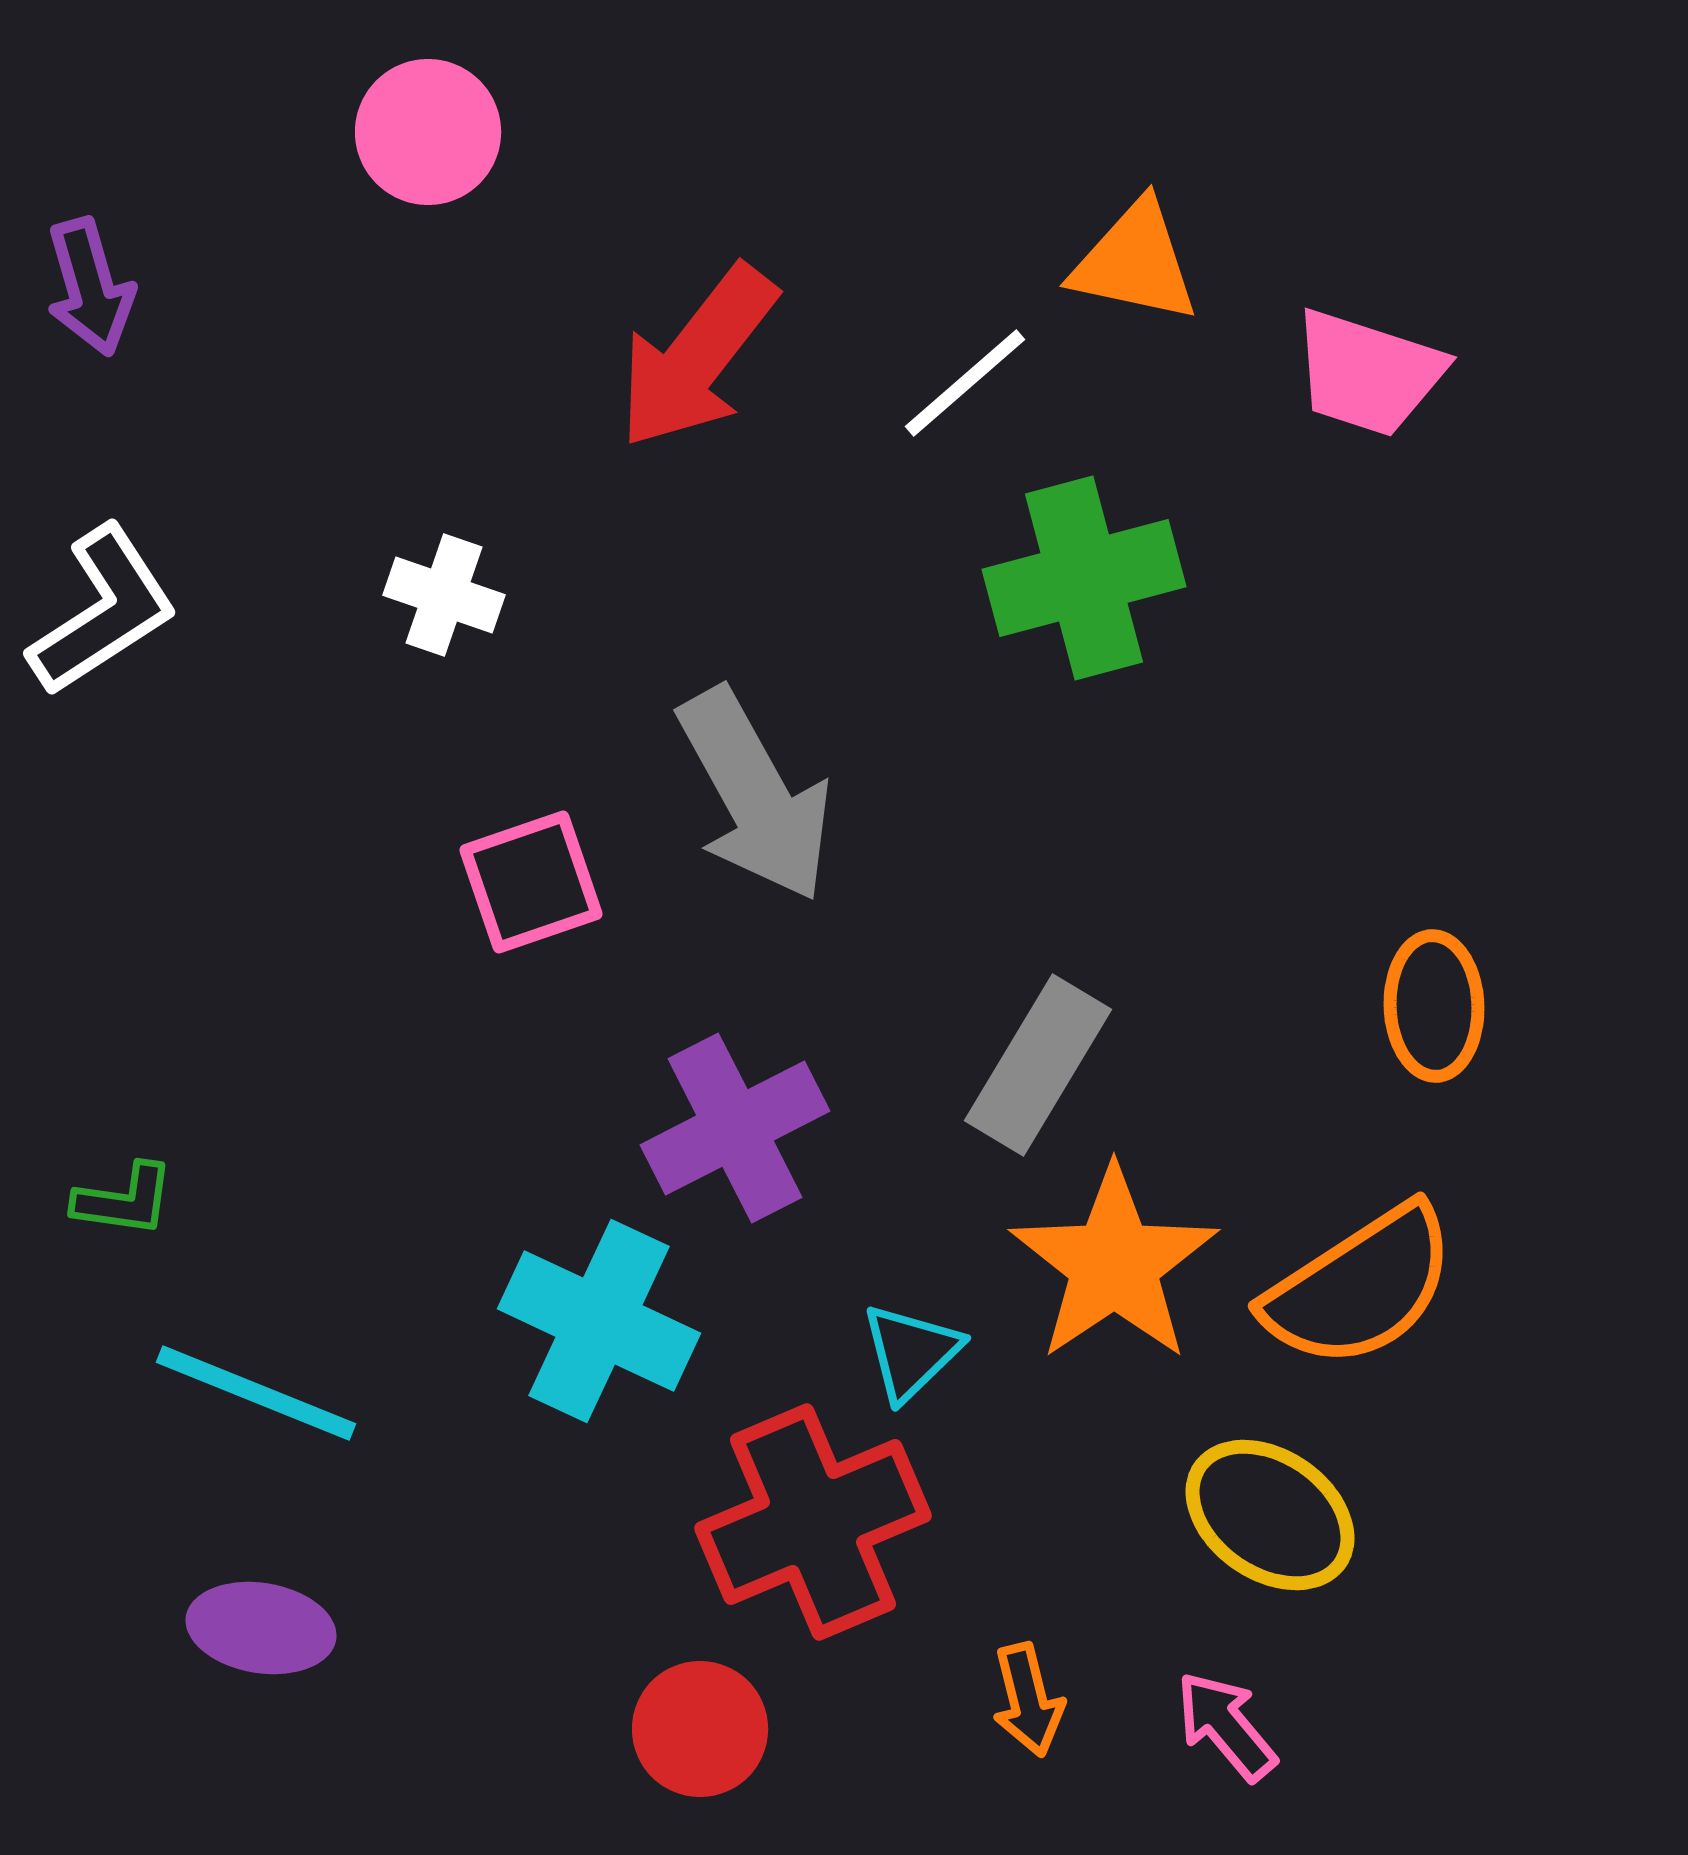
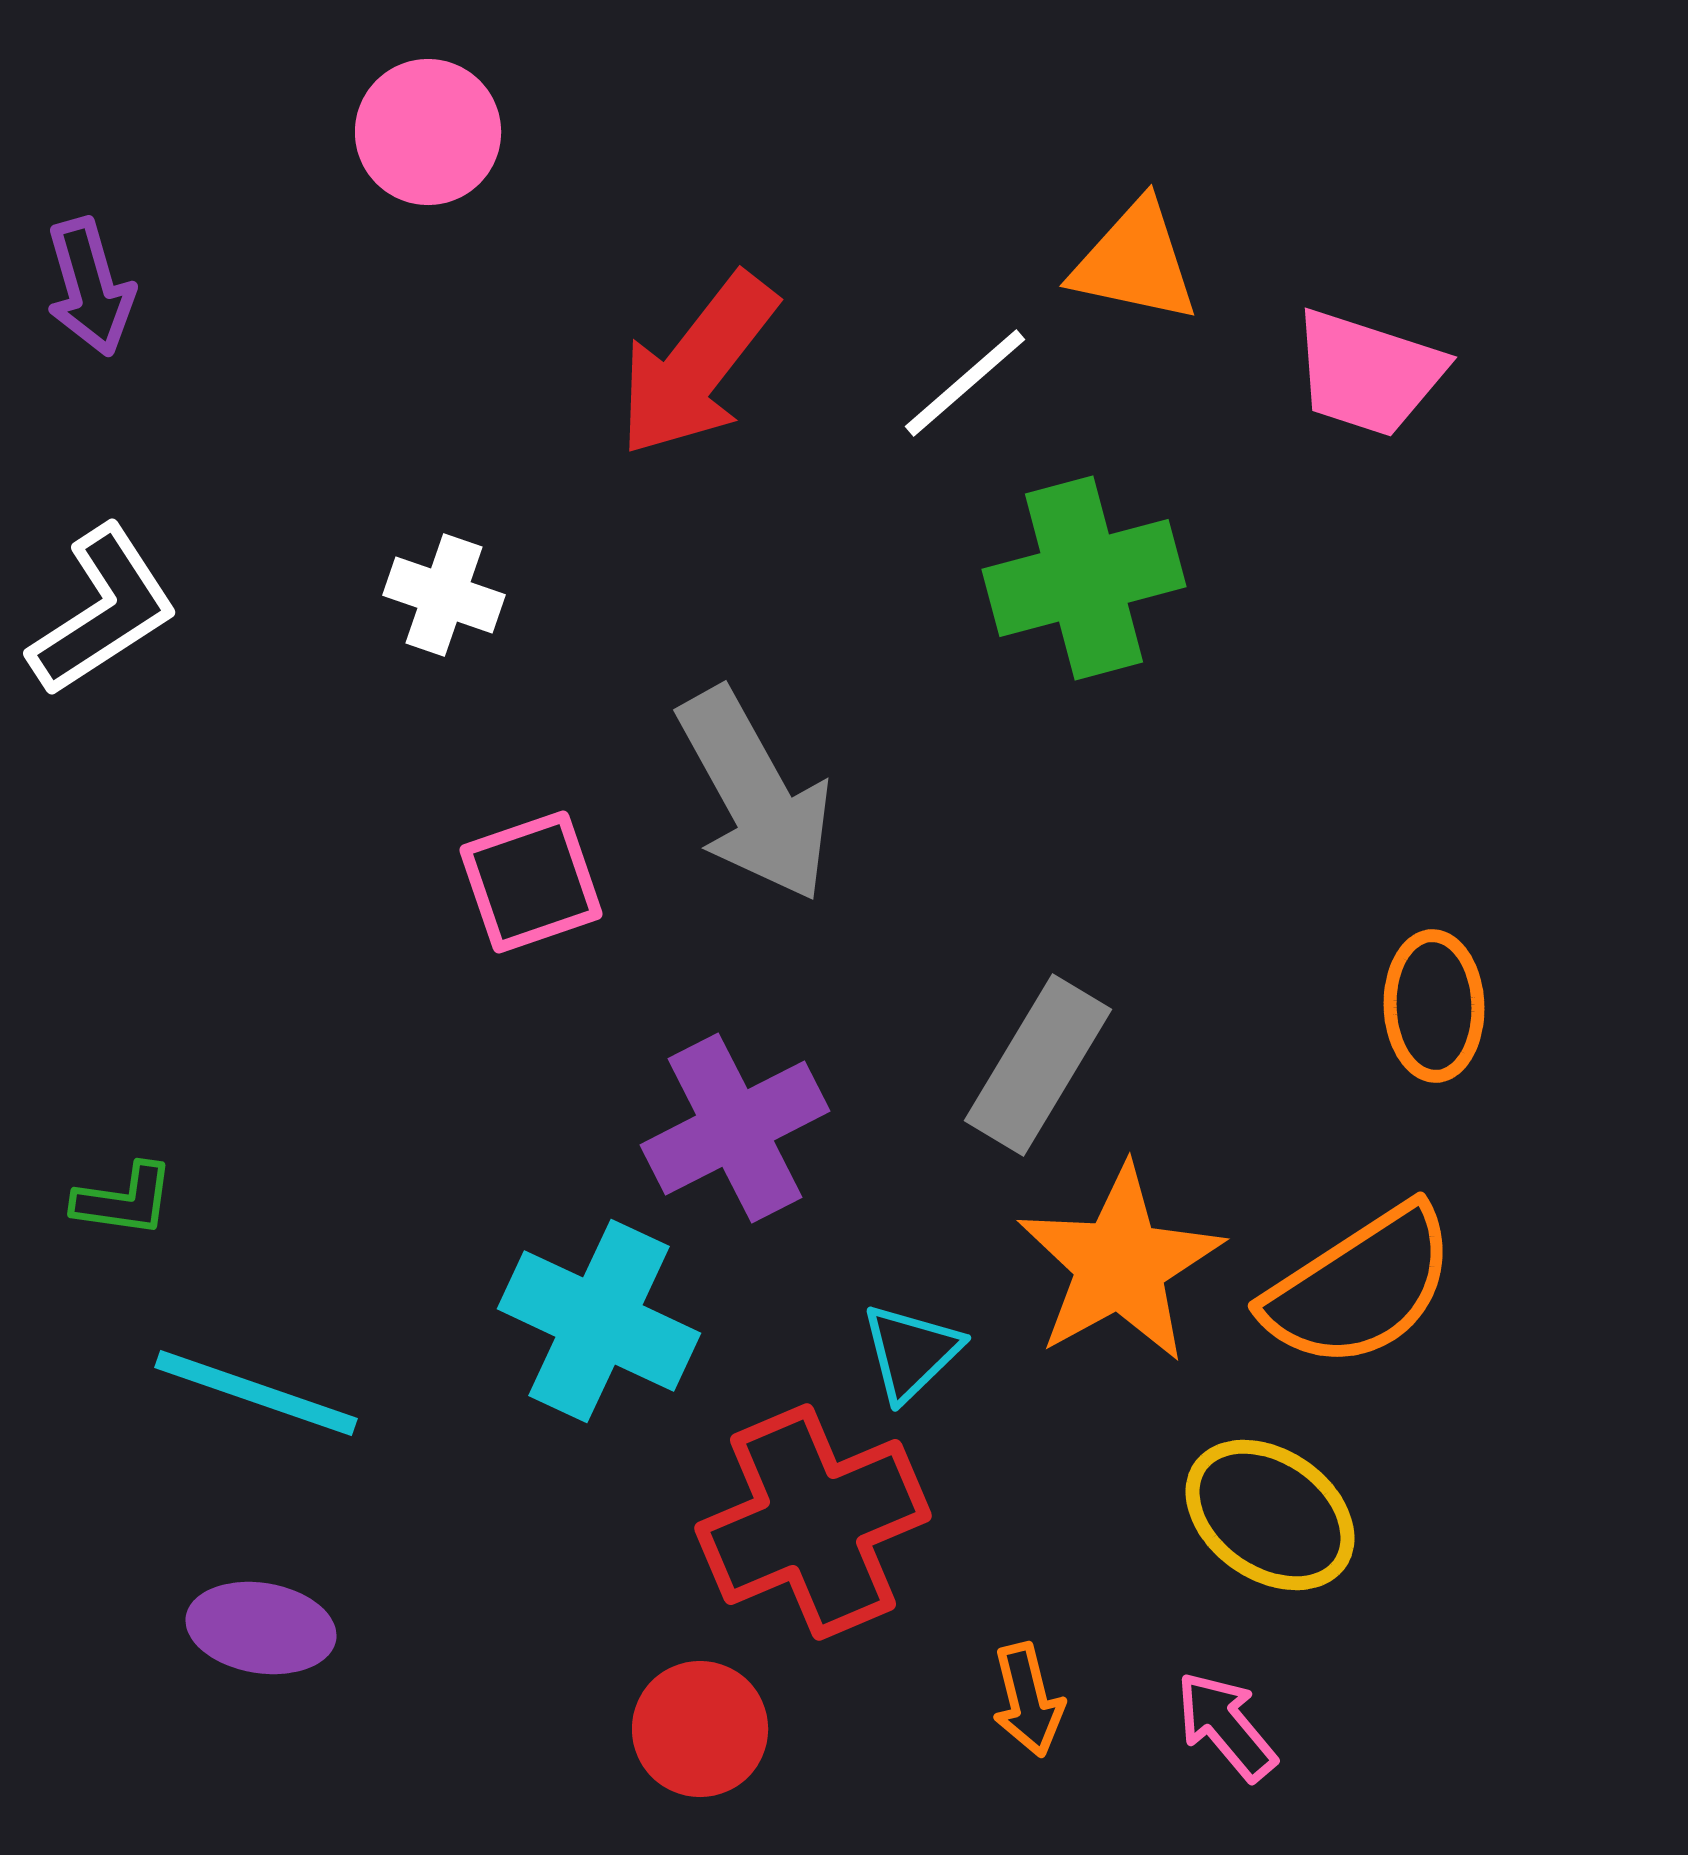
red arrow: moved 8 px down
orange star: moved 6 px right; rotated 5 degrees clockwise
cyan line: rotated 3 degrees counterclockwise
